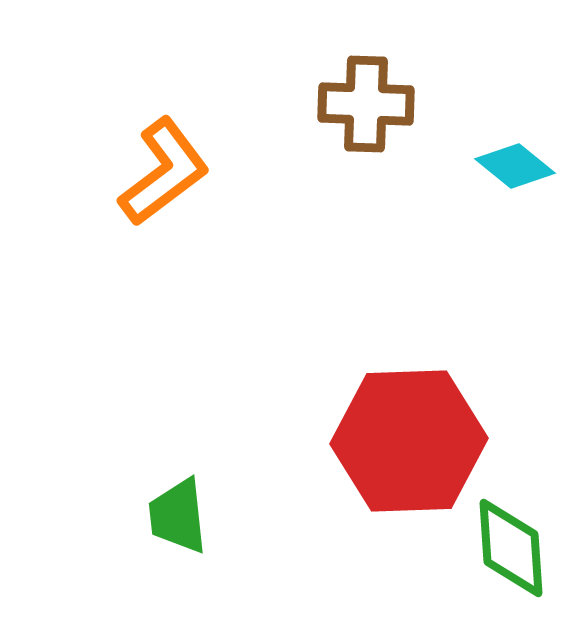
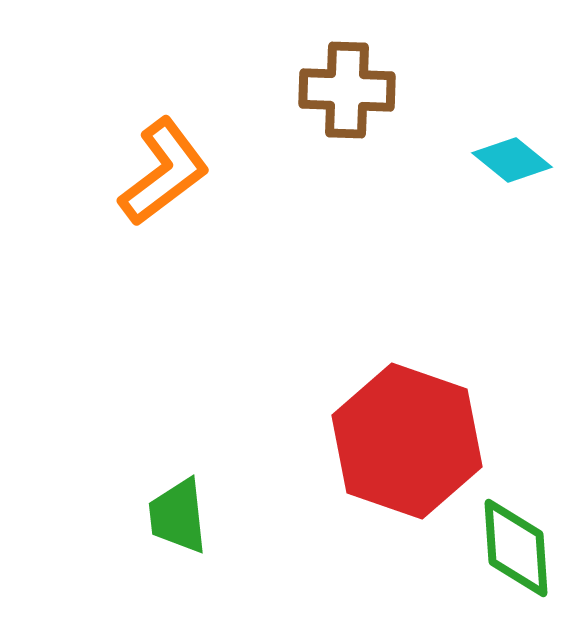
brown cross: moved 19 px left, 14 px up
cyan diamond: moved 3 px left, 6 px up
red hexagon: moved 2 px left; rotated 21 degrees clockwise
green diamond: moved 5 px right
